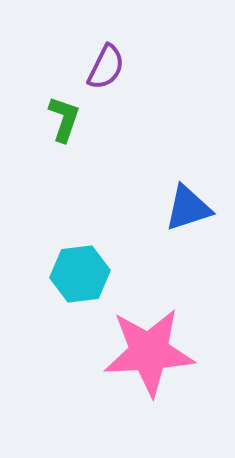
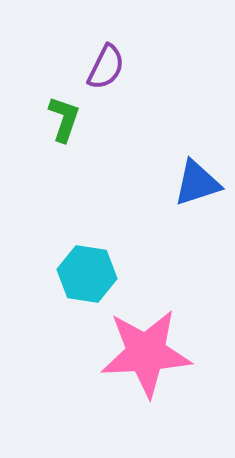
blue triangle: moved 9 px right, 25 px up
cyan hexagon: moved 7 px right; rotated 16 degrees clockwise
pink star: moved 3 px left, 1 px down
